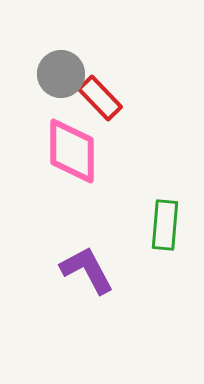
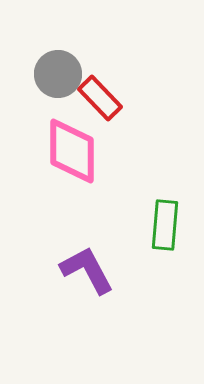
gray circle: moved 3 px left
